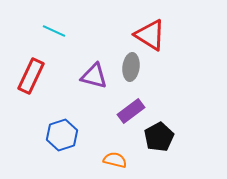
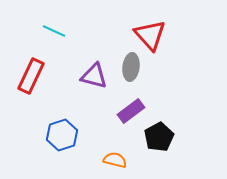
red triangle: rotated 16 degrees clockwise
